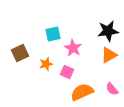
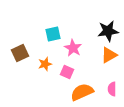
orange star: moved 1 px left
pink semicircle: rotated 40 degrees clockwise
